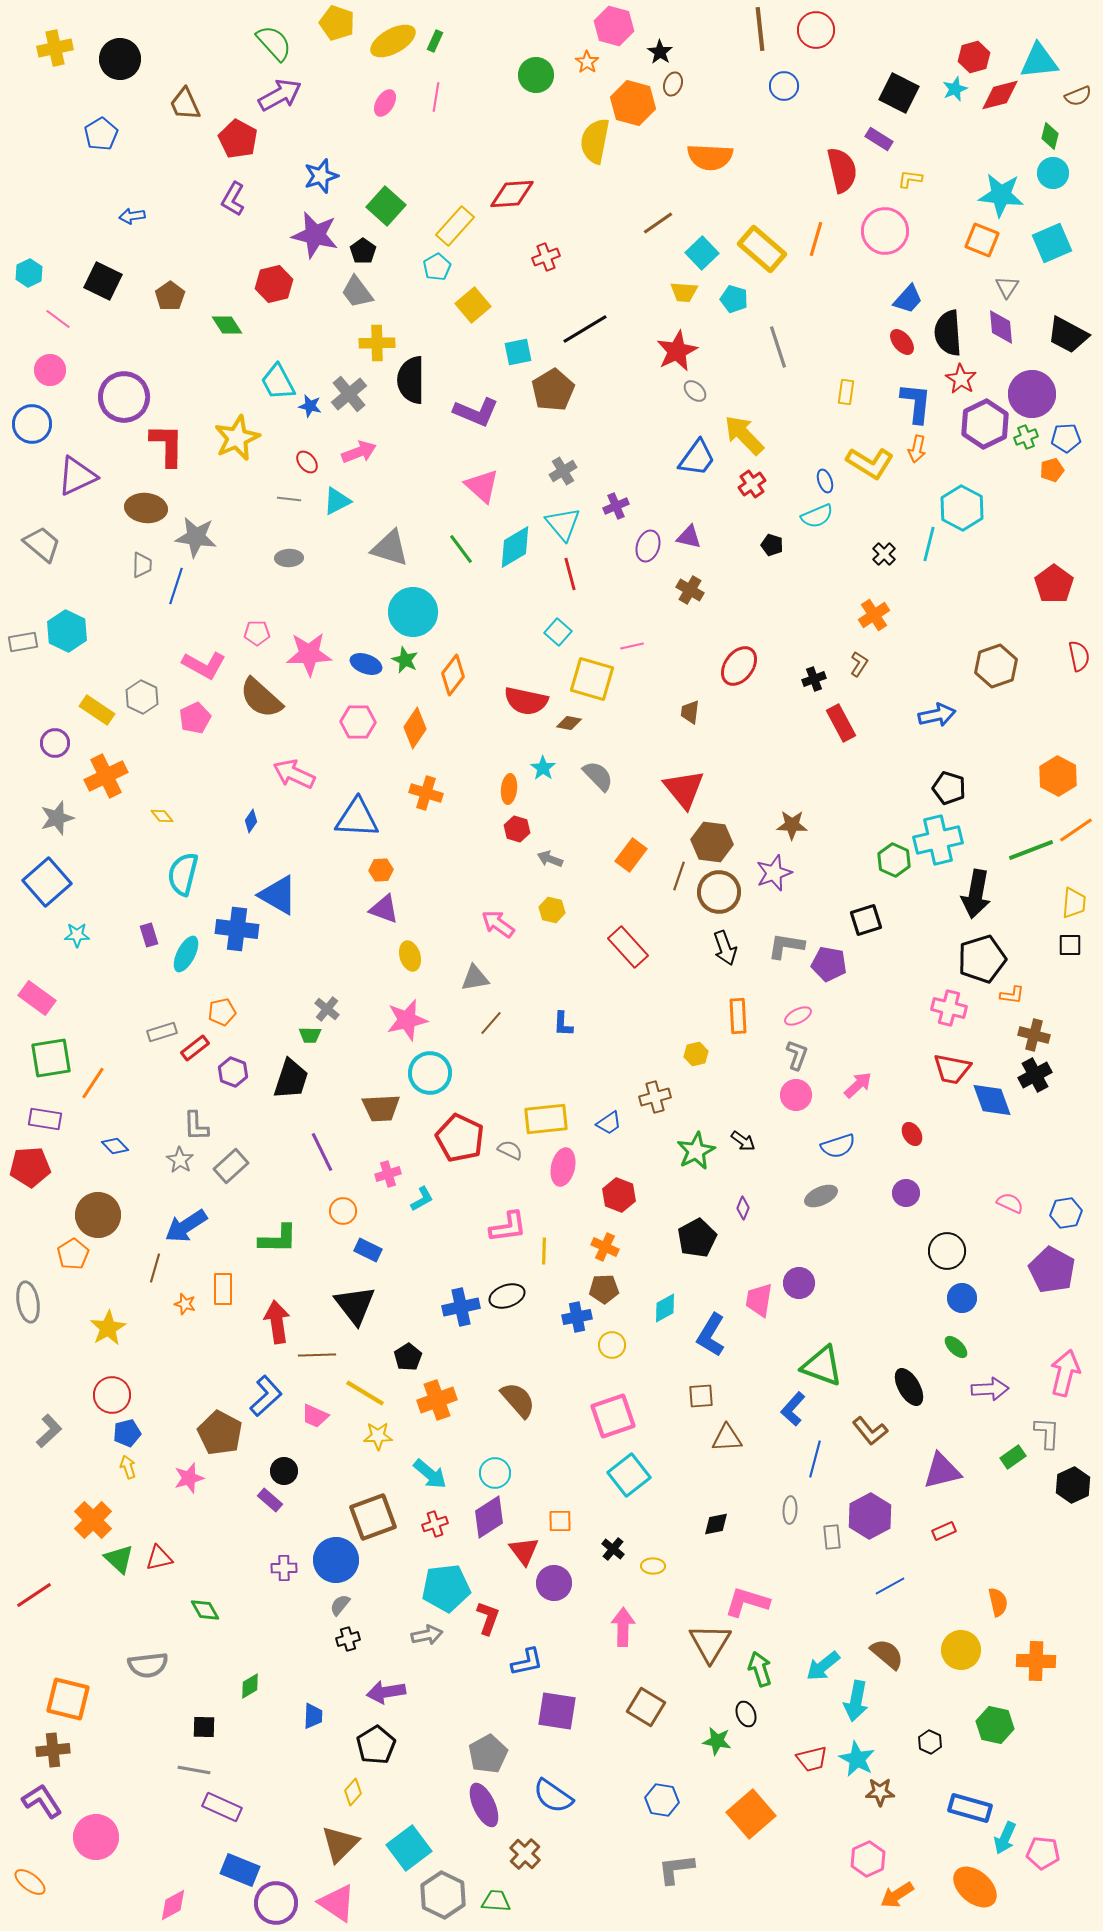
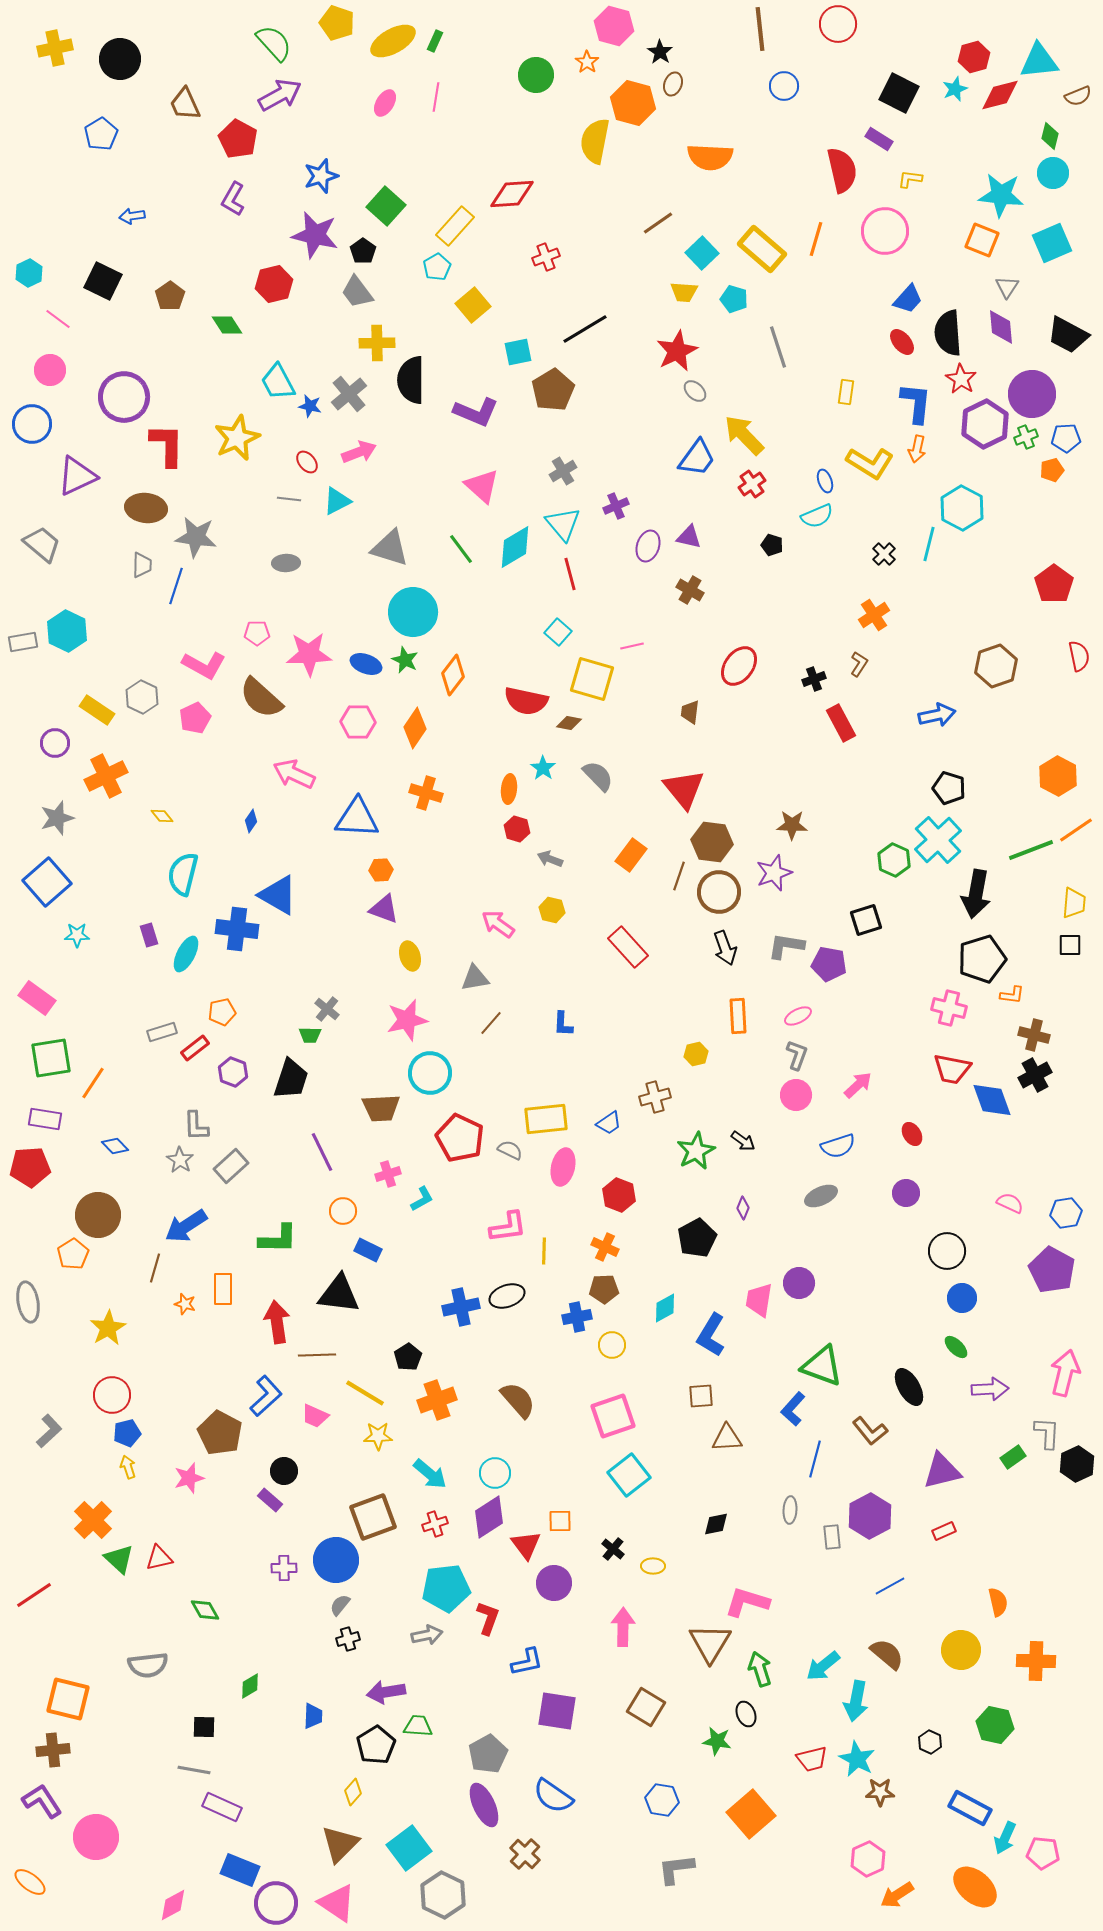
red circle at (816, 30): moved 22 px right, 6 px up
gray ellipse at (289, 558): moved 3 px left, 5 px down
cyan cross at (938, 840): rotated 30 degrees counterclockwise
black triangle at (355, 1305): moved 16 px left, 11 px up; rotated 45 degrees counterclockwise
black hexagon at (1073, 1485): moved 4 px right, 21 px up
red triangle at (524, 1551): moved 2 px right, 6 px up
blue rectangle at (970, 1808): rotated 12 degrees clockwise
green trapezoid at (496, 1901): moved 78 px left, 175 px up
